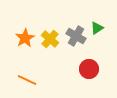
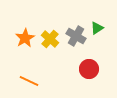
orange line: moved 2 px right, 1 px down
